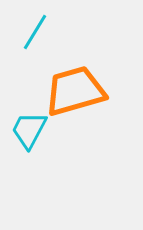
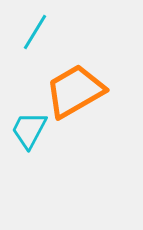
orange trapezoid: rotated 14 degrees counterclockwise
